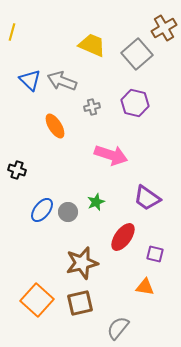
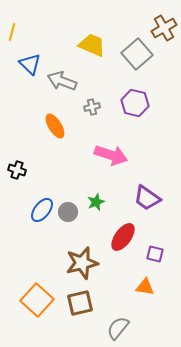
blue triangle: moved 16 px up
